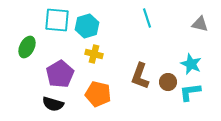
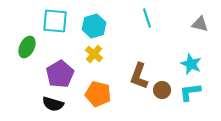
cyan square: moved 2 px left, 1 px down
cyan hexagon: moved 7 px right
yellow cross: rotated 24 degrees clockwise
brown L-shape: moved 1 px left
brown circle: moved 6 px left, 8 px down
